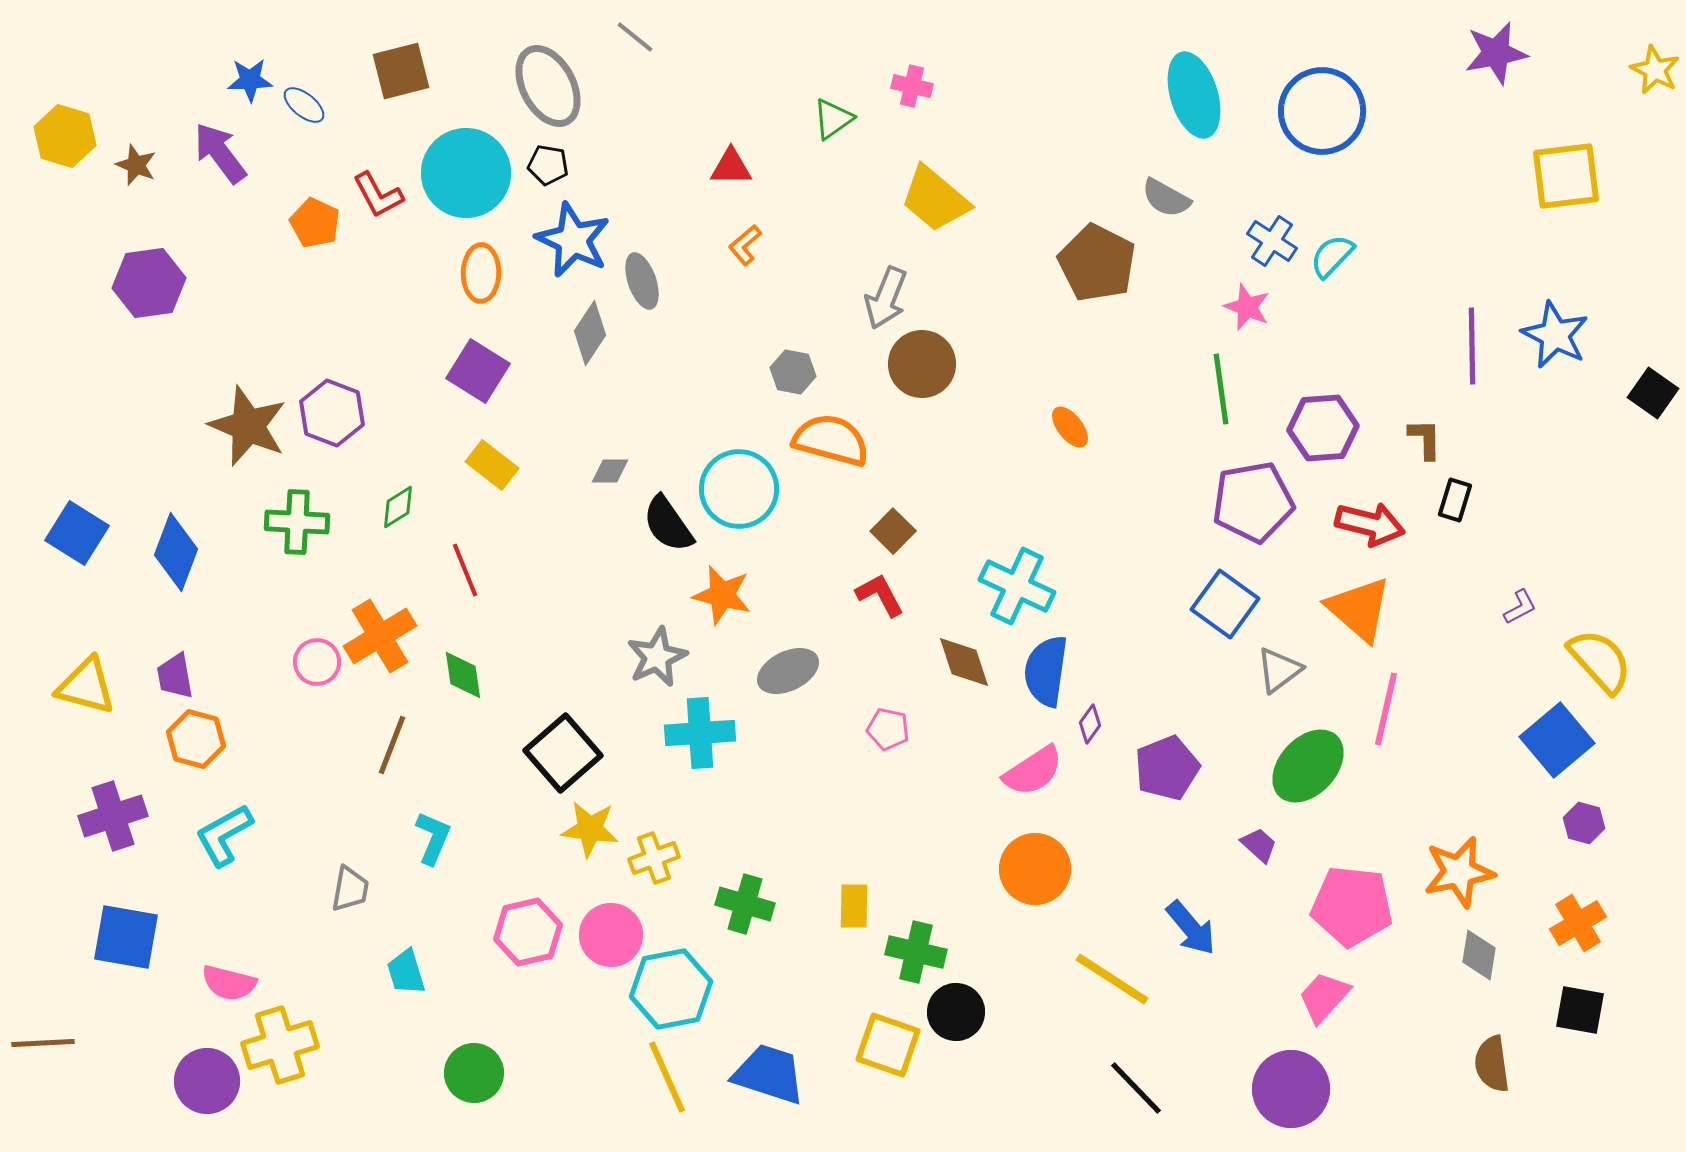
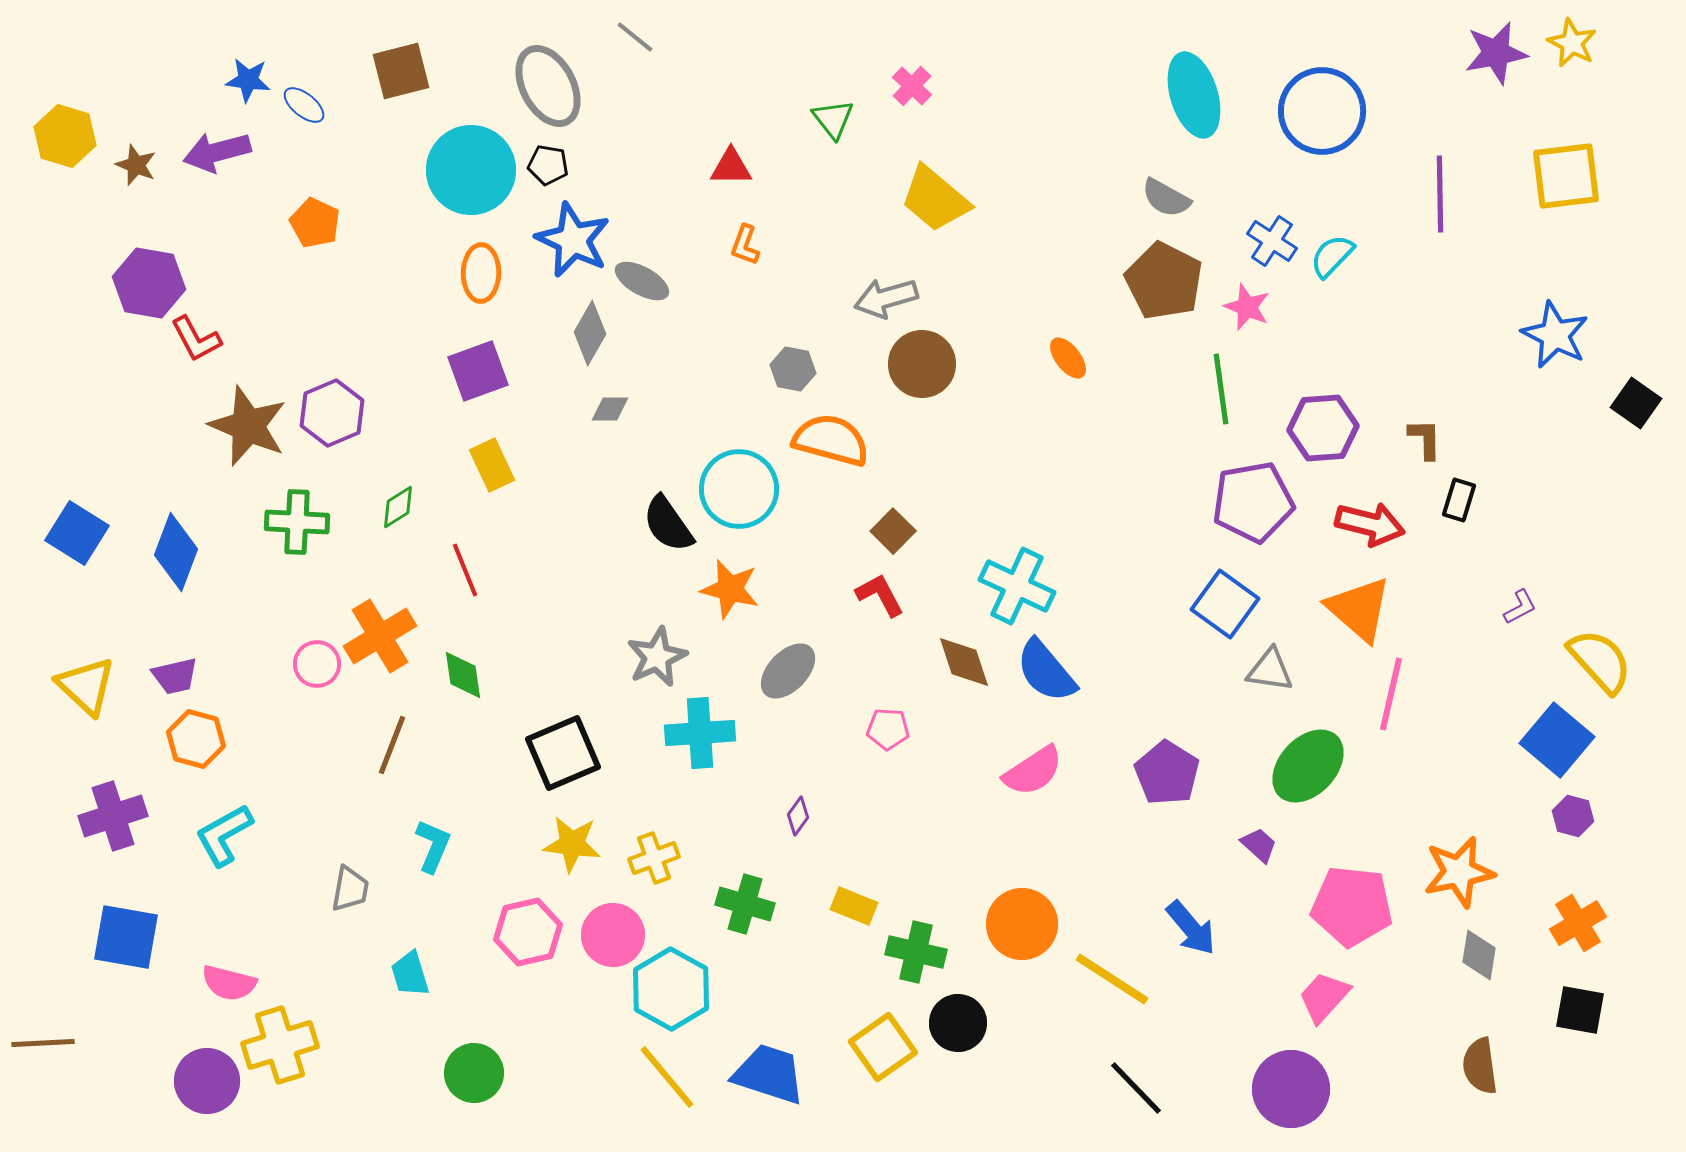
yellow star at (1655, 70): moved 83 px left, 27 px up
blue star at (250, 80): moved 2 px left; rotated 9 degrees clockwise
pink cross at (912, 86): rotated 30 degrees clockwise
green triangle at (833, 119): rotated 33 degrees counterclockwise
purple arrow at (220, 153): moved 3 px left, 1 px up; rotated 68 degrees counterclockwise
cyan circle at (466, 173): moved 5 px right, 3 px up
red L-shape at (378, 195): moved 182 px left, 144 px down
orange L-shape at (745, 245): rotated 30 degrees counterclockwise
brown pentagon at (1097, 263): moved 67 px right, 18 px down
gray ellipse at (642, 281): rotated 42 degrees counterclockwise
purple hexagon at (149, 283): rotated 18 degrees clockwise
gray arrow at (886, 298): rotated 52 degrees clockwise
gray diamond at (590, 333): rotated 4 degrees counterclockwise
purple line at (1472, 346): moved 32 px left, 152 px up
purple square at (478, 371): rotated 38 degrees clockwise
gray hexagon at (793, 372): moved 3 px up
black square at (1653, 393): moved 17 px left, 10 px down
purple hexagon at (332, 413): rotated 16 degrees clockwise
orange ellipse at (1070, 427): moved 2 px left, 69 px up
yellow rectangle at (492, 465): rotated 27 degrees clockwise
gray diamond at (610, 471): moved 62 px up
black rectangle at (1455, 500): moved 4 px right
orange star at (722, 595): moved 8 px right, 6 px up
pink circle at (317, 662): moved 2 px down
gray triangle at (1279, 670): moved 9 px left; rotated 45 degrees clockwise
gray ellipse at (788, 671): rotated 20 degrees counterclockwise
blue semicircle at (1046, 671): rotated 48 degrees counterclockwise
purple trapezoid at (175, 676): rotated 93 degrees counterclockwise
yellow triangle at (86, 686): rotated 28 degrees clockwise
pink line at (1386, 709): moved 5 px right, 15 px up
purple diamond at (1090, 724): moved 292 px left, 92 px down
pink pentagon at (888, 729): rotated 9 degrees counterclockwise
blue square at (1557, 740): rotated 10 degrees counterclockwise
black square at (563, 753): rotated 18 degrees clockwise
purple pentagon at (1167, 768): moved 5 px down; rotated 18 degrees counterclockwise
purple hexagon at (1584, 823): moved 11 px left, 7 px up
yellow star at (590, 829): moved 18 px left, 15 px down
cyan L-shape at (433, 838): moved 8 px down
orange circle at (1035, 869): moved 13 px left, 55 px down
yellow rectangle at (854, 906): rotated 69 degrees counterclockwise
pink circle at (611, 935): moved 2 px right
cyan trapezoid at (406, 972): moved 4 px right, 2 px down
cyan hexagon at (671, 989): rotated 20 degrees counterclockwise
black circle at (956, 1012): moved 2 px right, 11 px down
yellow square at (888, 1045): moved 5 px left, 2 px down; rotated 36 degrees clockwise
brown semicircle at (1492, 1064): moved 12 px left, 2 px down
yellow line at (667, 1077): rotated 16 degrees counterclockwise
